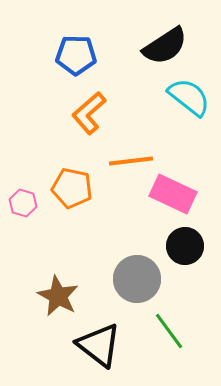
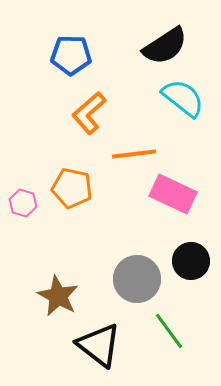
blue pentagon: moved 5 px left
cyan semicircle: moved 6 px left, 1 px down
orange line: moved 3 px right, 7 px up
black circle: moved 6 px right, 15 px down
